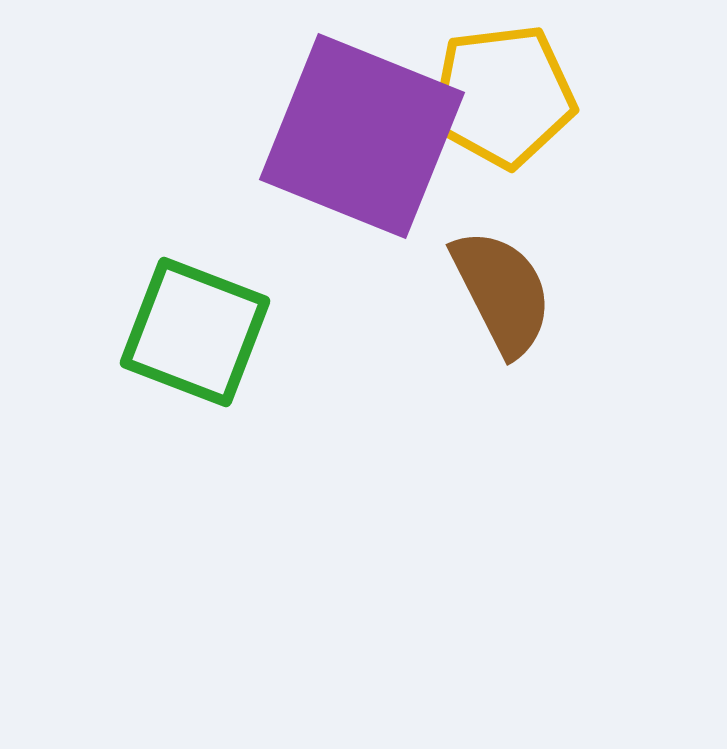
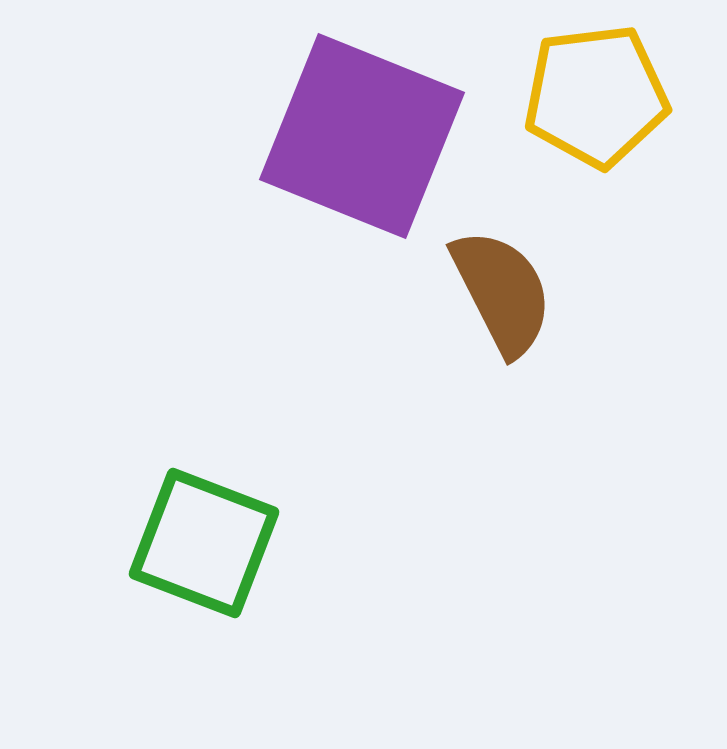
yellow pentagon: moved 93 px right
green square: moved 9 px right, 211 px down
